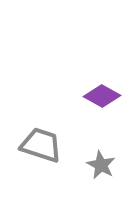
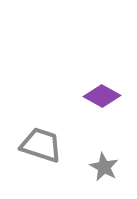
gray star: moved 3 px right, 2 px down
